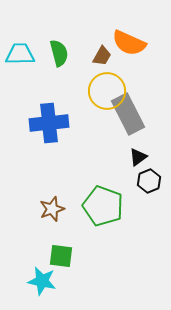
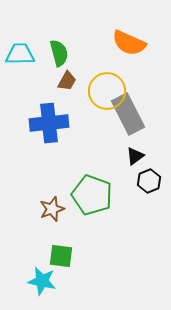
brown trapezoid: moved 35 px left, 25 px down
black triangle: moved 3 px left, 1 px up
green pentagon: moved 11 px left, 11 px up
